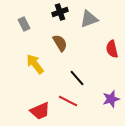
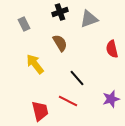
red trapezoid: rotated 80 degrees counterclockwise
